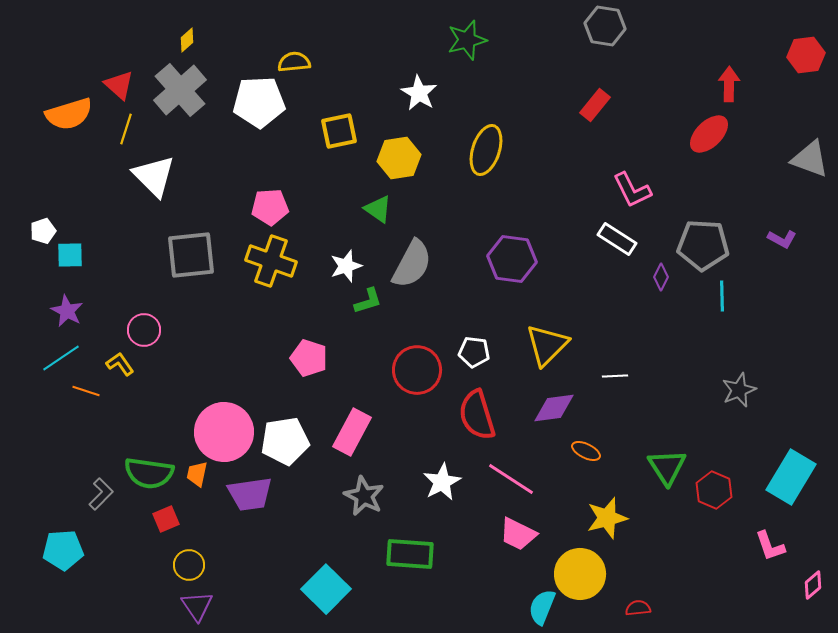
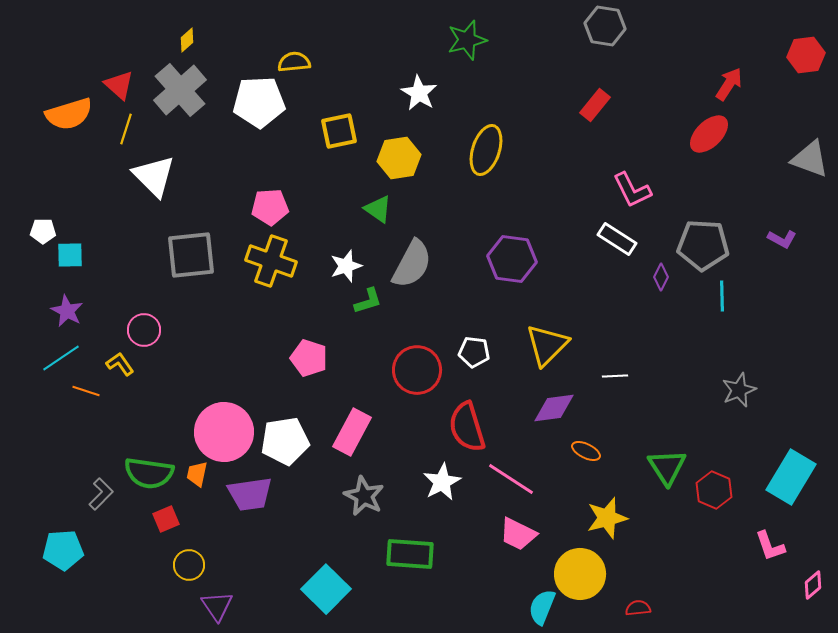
red arrow at (729, 84): rotated 32 degrees clockwise
white pentagon at (43, 231): rotated 20 degrees clockwise
red semicircle at (477, 415): moved 10 px left, 12 px down
purple triangle at (197, 606): moved 20 px right
